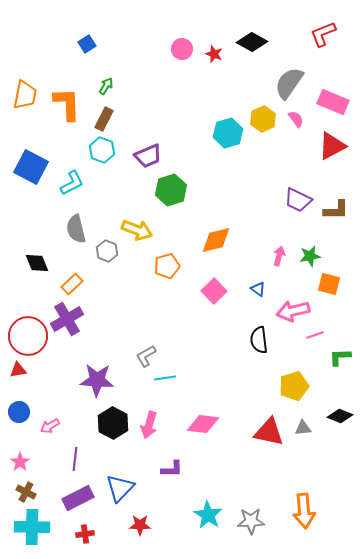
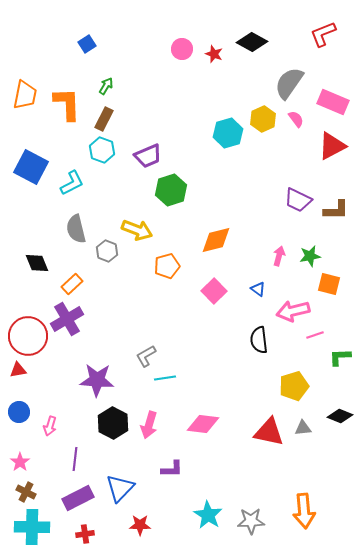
pink arrow at (50, 426): rotated 42 degrees counterclockwise
